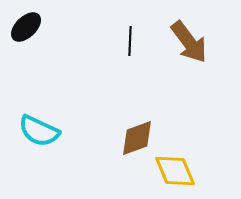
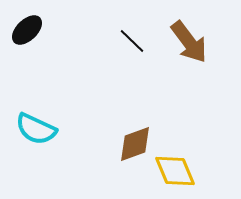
black ellipse: moved 1 px right, 3 px down
black line: moved 2 px right; rotated 48 degrees counterclockwise
cyan semicircle: moved 3 px left, 2 px up
brown diamond: moved 2 px left, 6 px down
